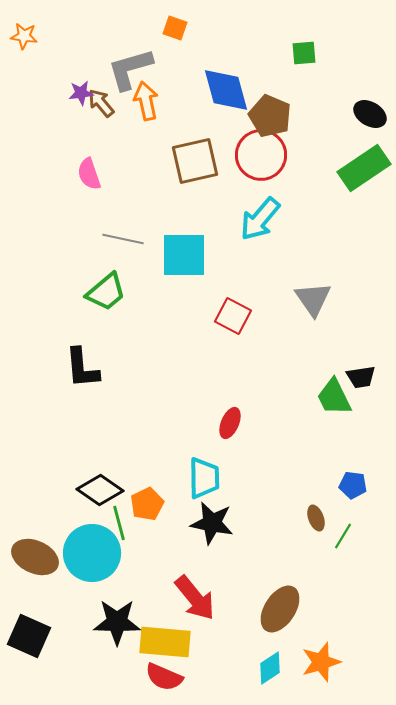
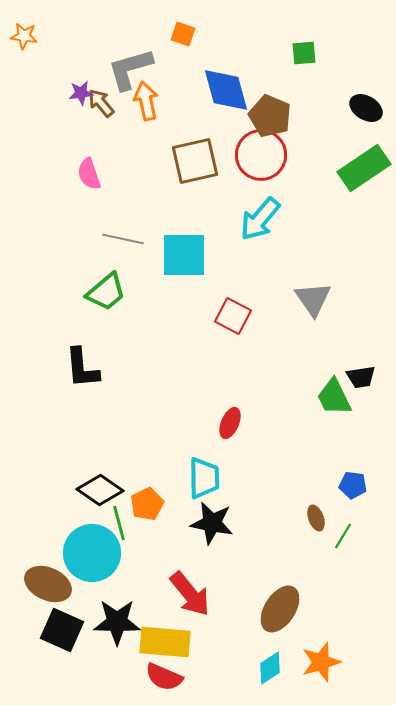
orange square at (175, 28): moved 8 px right, 6 px down
black ellipse at (370, 114): moved 4 px left, 6 px up
brown ellipse at (35, 557): moved 13 px right, 27 px down
red arrow at (195, 598): moved 5 px left, 4 px up
black square at (29, 636): moved 33 px right, 6 px up
